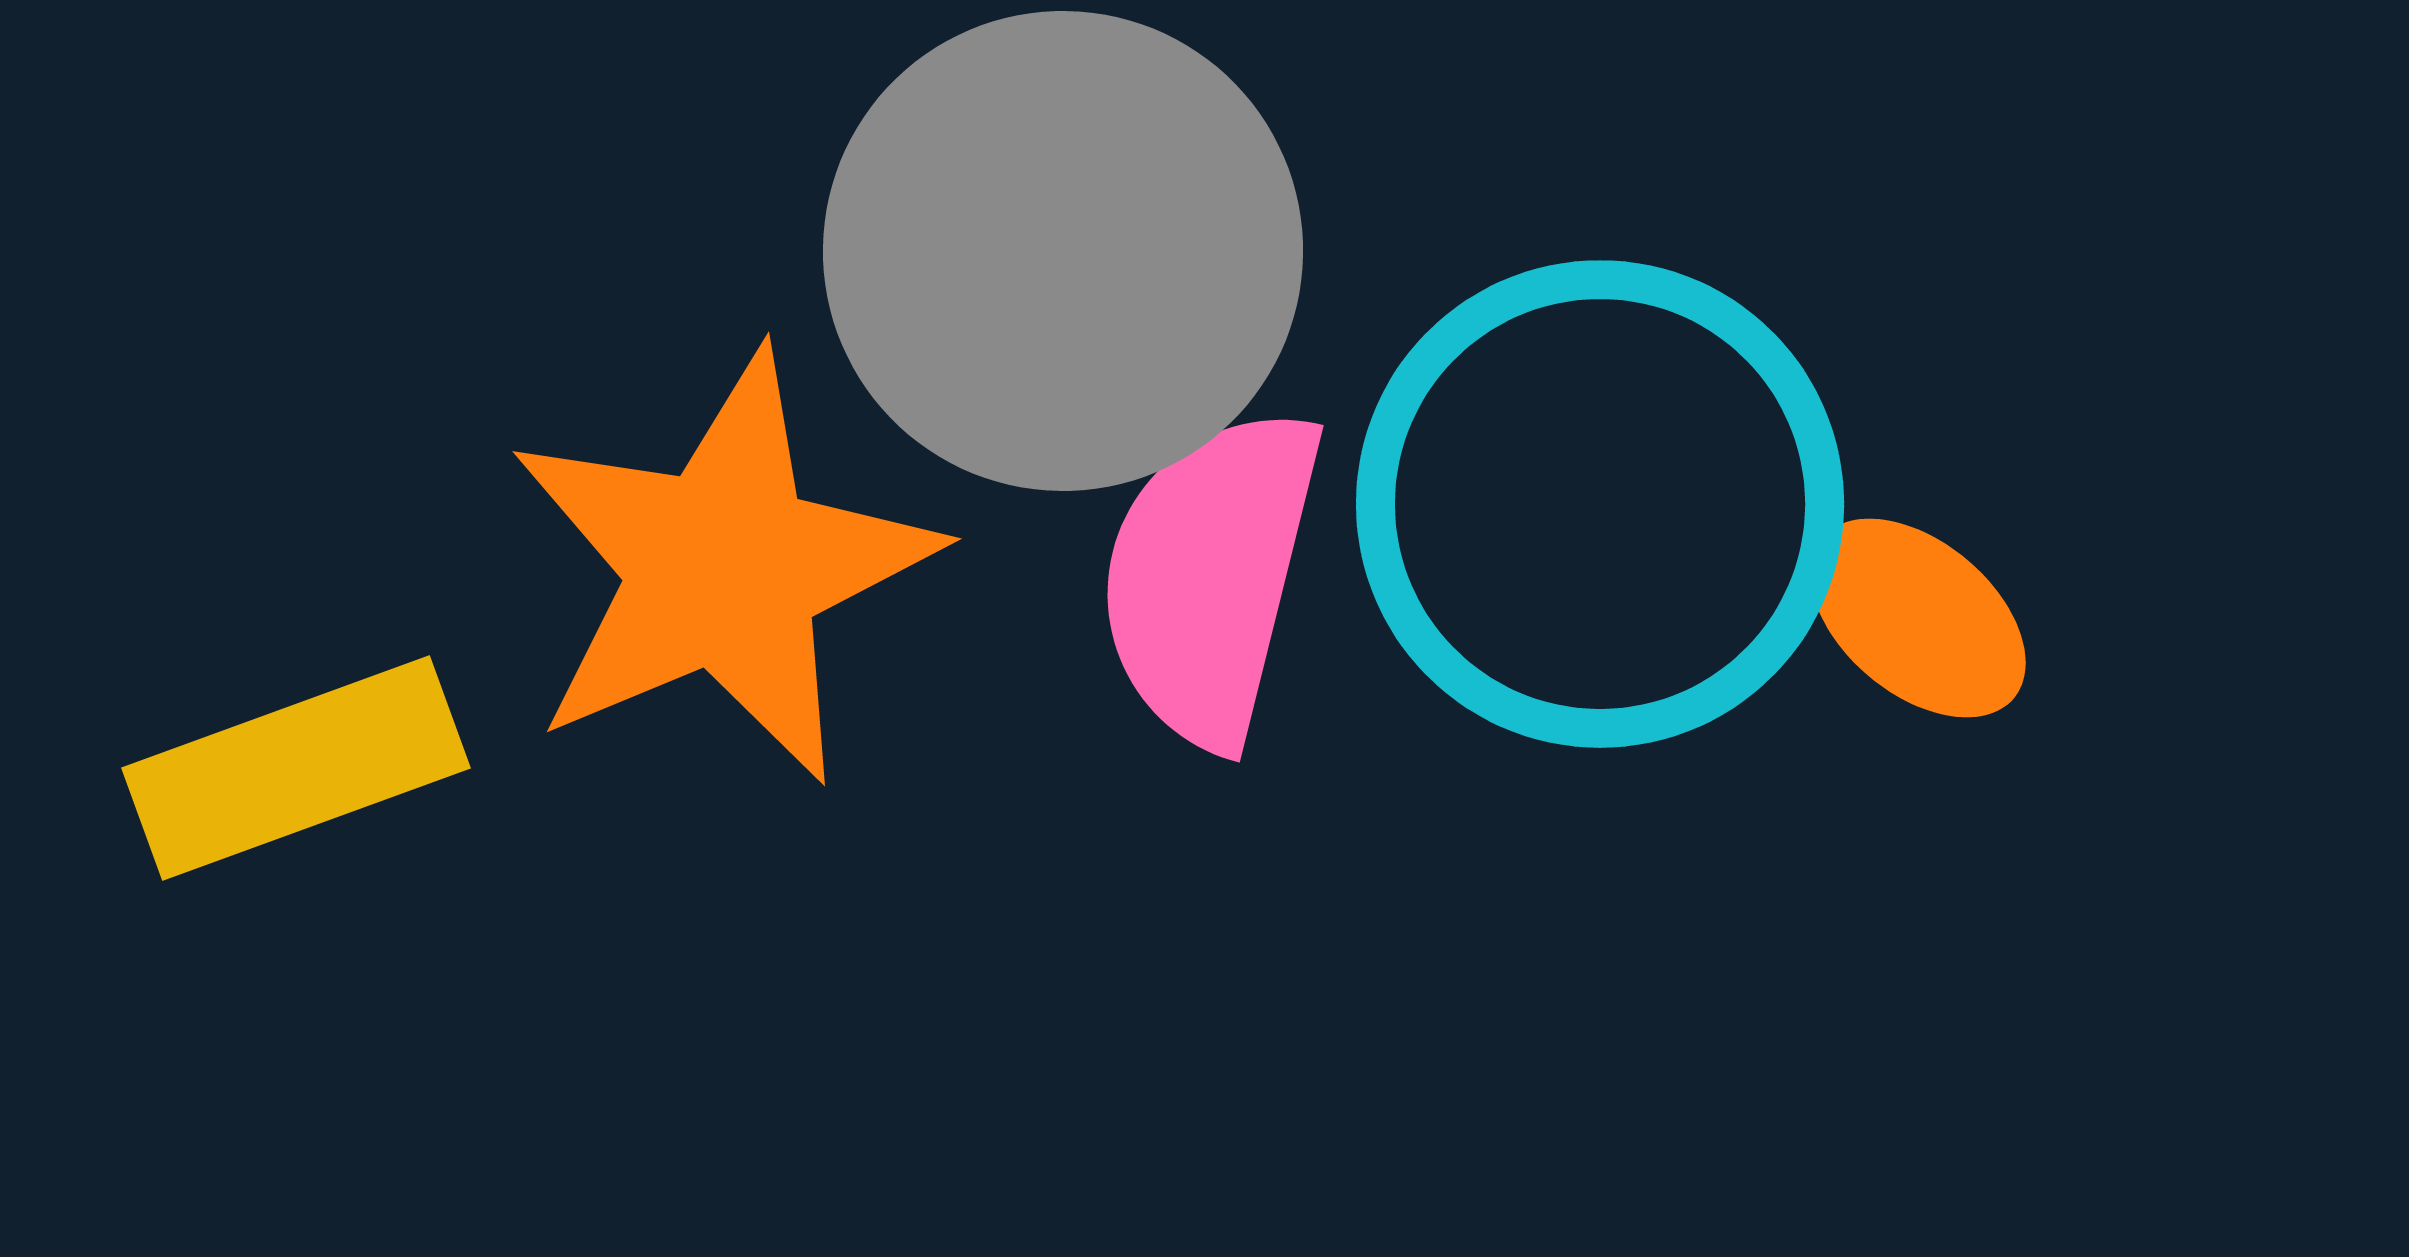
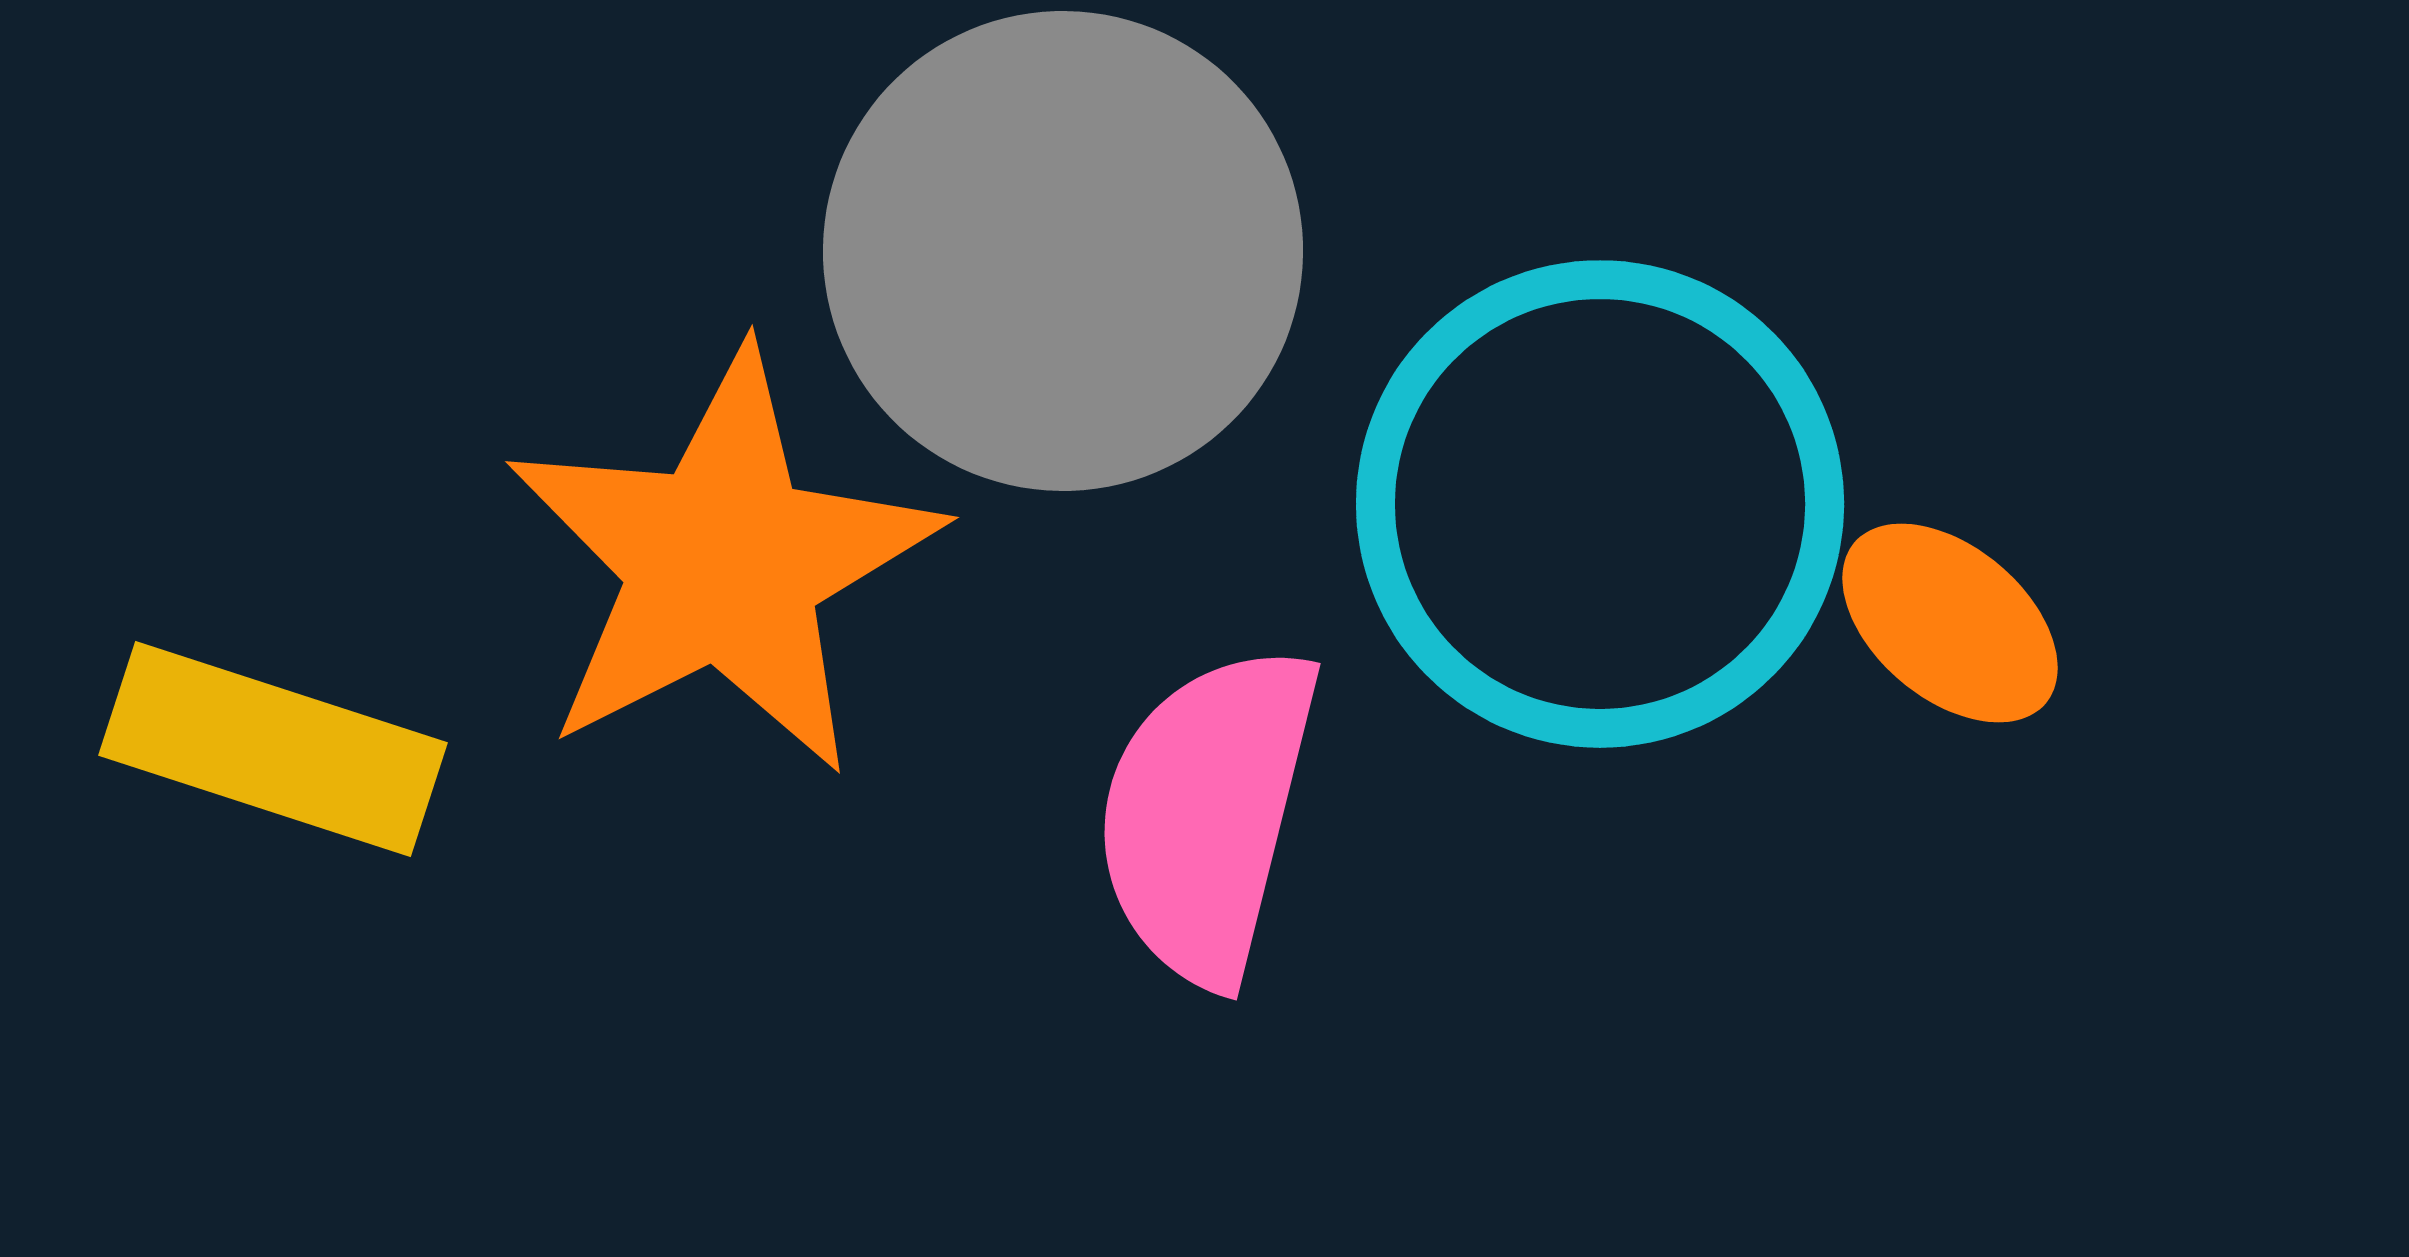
orange star: moved 5 px up; rotated 4 degrees counterclockwise
pink semicircle: moved 3 px left, 238 px down
orange ellipse: moved 32 px right, 5 px down
yellow rectangle: moved 23 px left, 19 px up; rotated 38 degrees clockwise
